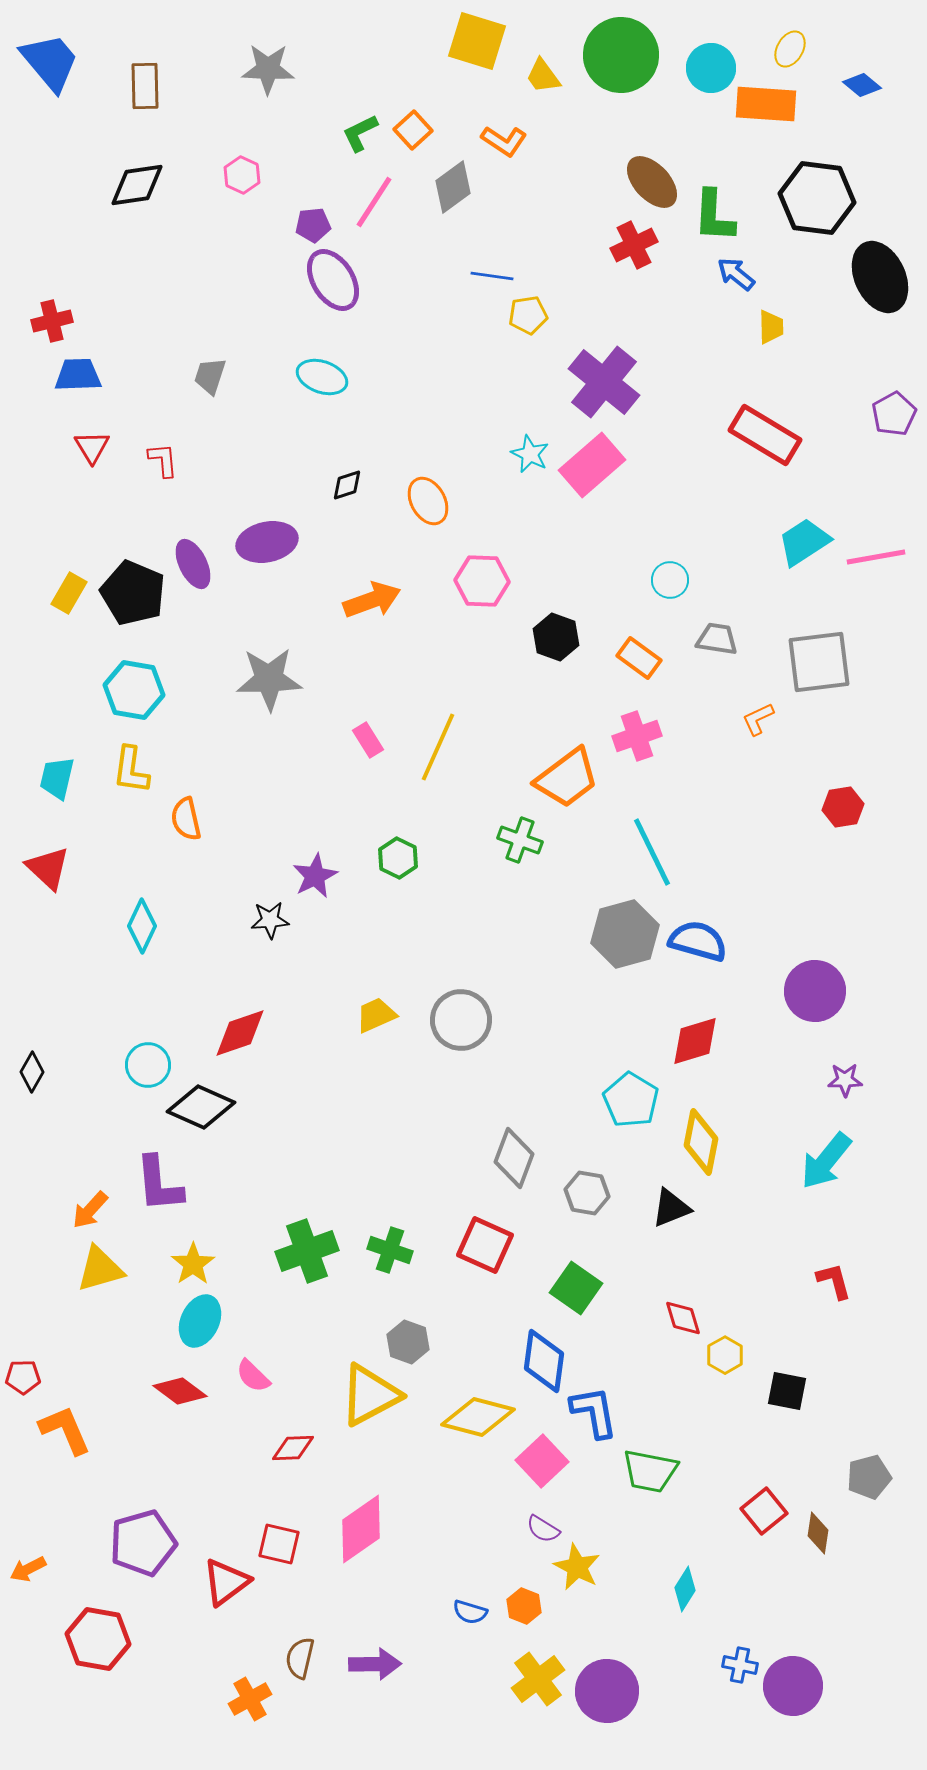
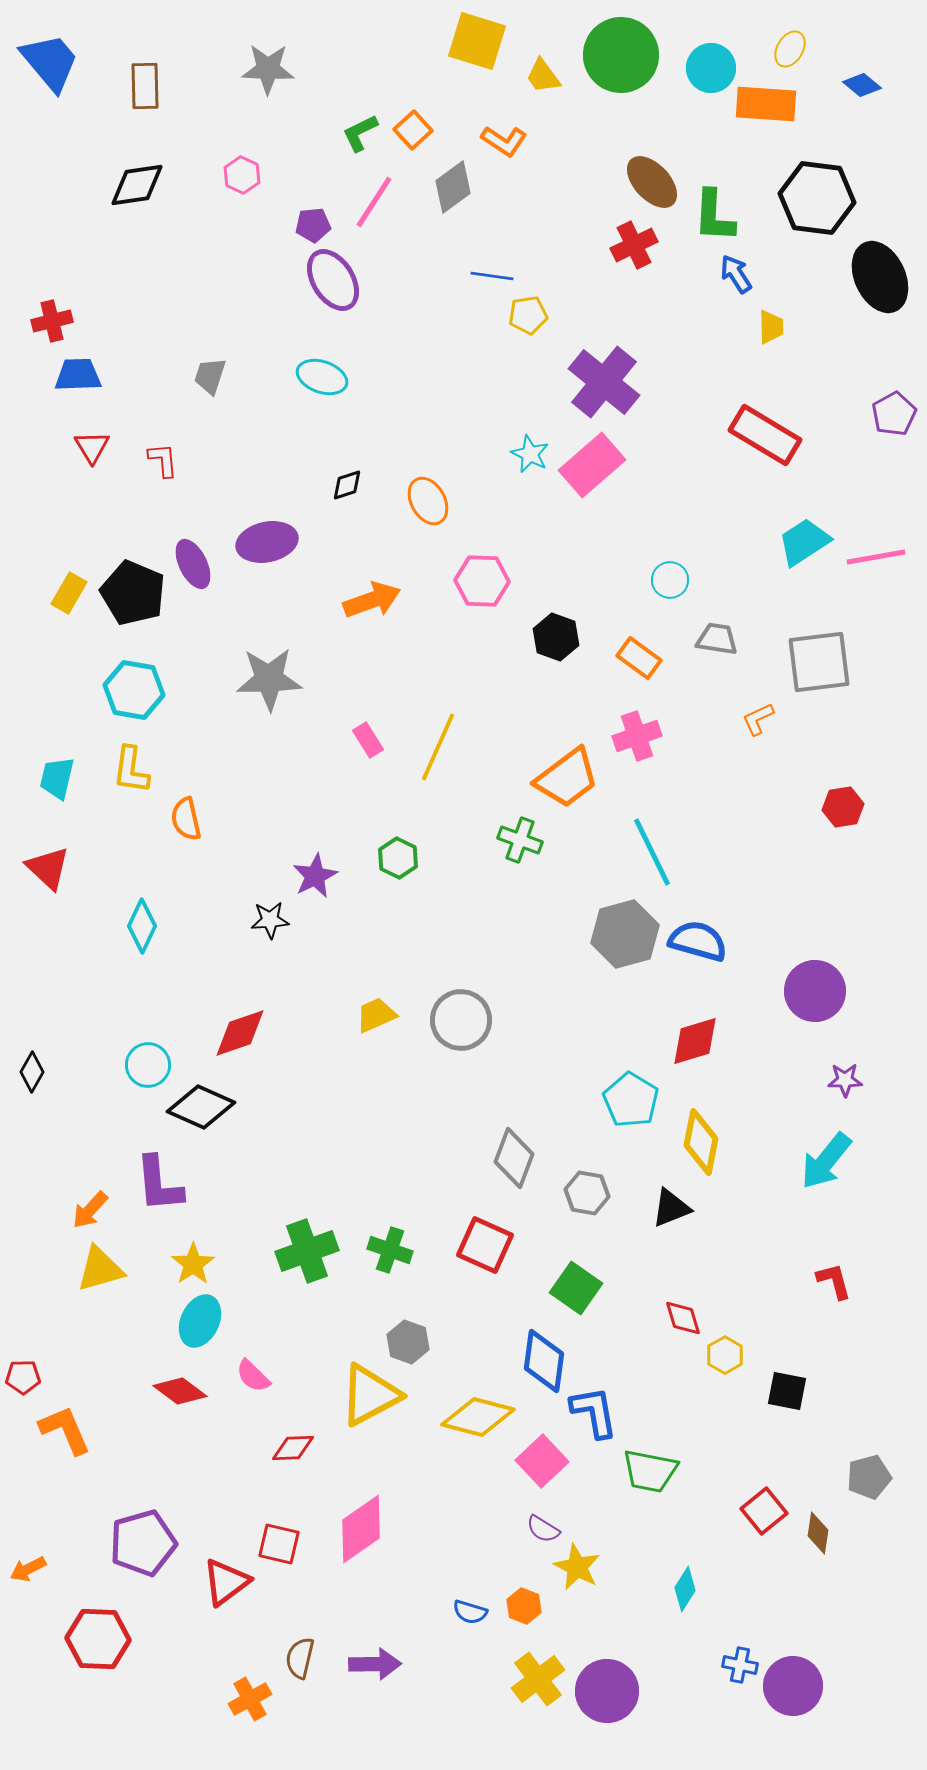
blue arrow at (736, 274): rotated 18 degrees clockwise
red hexagon at (98, 1639): rotated 8 degrees counterclockwise
